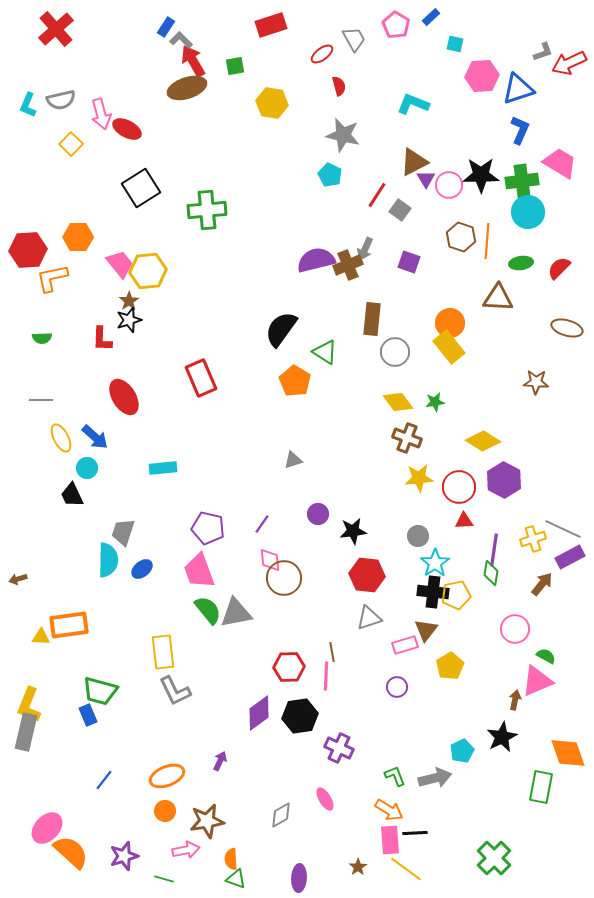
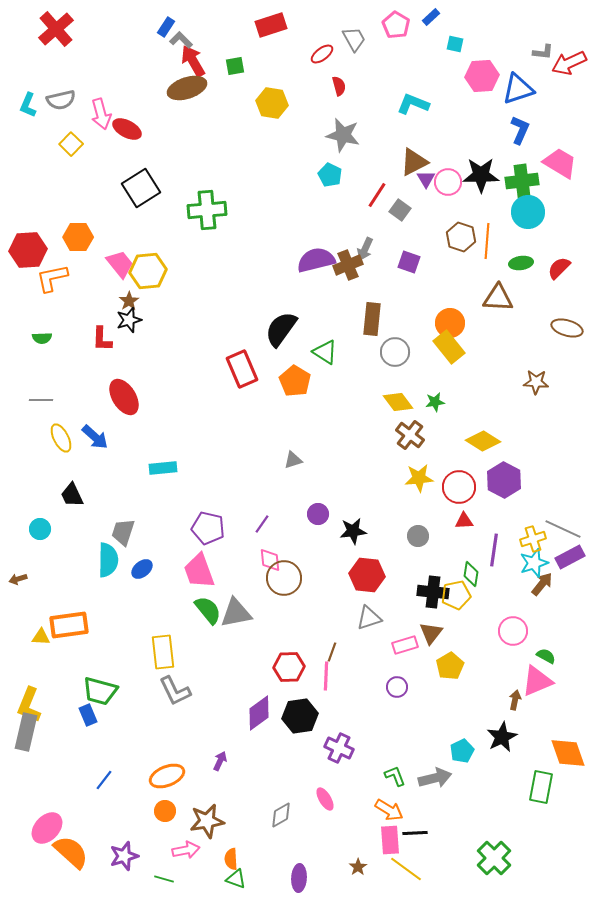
gray L-shape at (543, 52): rotated 25 degrees clockwise
pink circle at (449, 185): moved 1 px left, 3 px up
red rectangle at (201, 378): moved 41 px right, 9 px up
brown cross at (407, 438): moved 3 px right, 3 px up; rotated 16 degrees clockwise
cyan circle at (87, 468): moved 47 px left, 61 px down
cyan star at (435, 563): moved 99 px right; rotated 16 degrees clockwise
green diamond at (491, 573): moved 20 px left, 1 px down
pink circle at (515, 629): moved 2 px left, 2 px down
brown triangle at (426, 630): moved 5 px right, 3 px down
brown line at (332, 652): rotated 30 degrees clockwise
